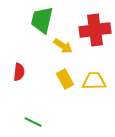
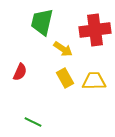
green trapezoid: moved 2 px down
yellow arrow: moved 3 px down
red semicircle: moved 1 px right; rotated 18 degrees clockwise
yellow rectangle: moved 1 px up
